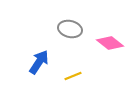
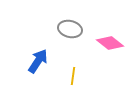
blue arrow: moved 1 px left, 1 px up
yellow line: rotated 60 degrees counterclockwise
